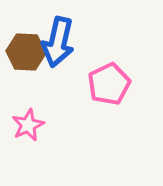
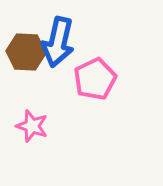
pink pentagon: moved 14 px left, 5 px up
pink star: moved 4 px right, 1 px down; rotated 28 degrees counterclockwise
